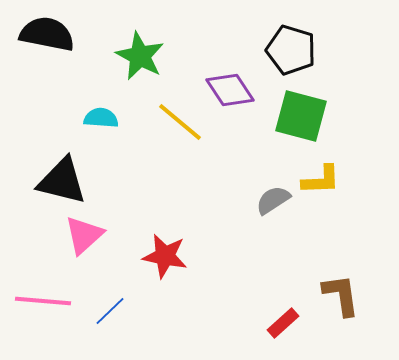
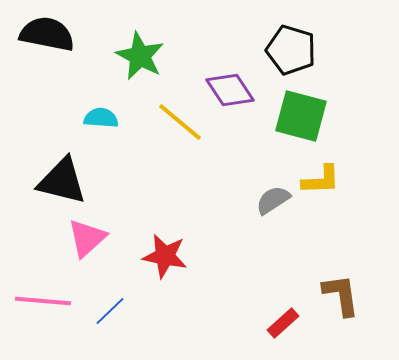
pink triangle: moved 3 px right, 3 px down
